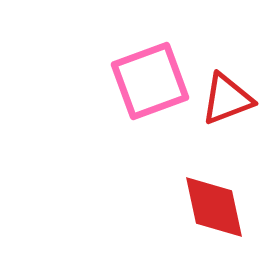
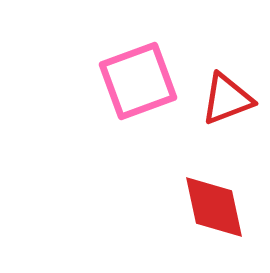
pink square: moved 12 px left
